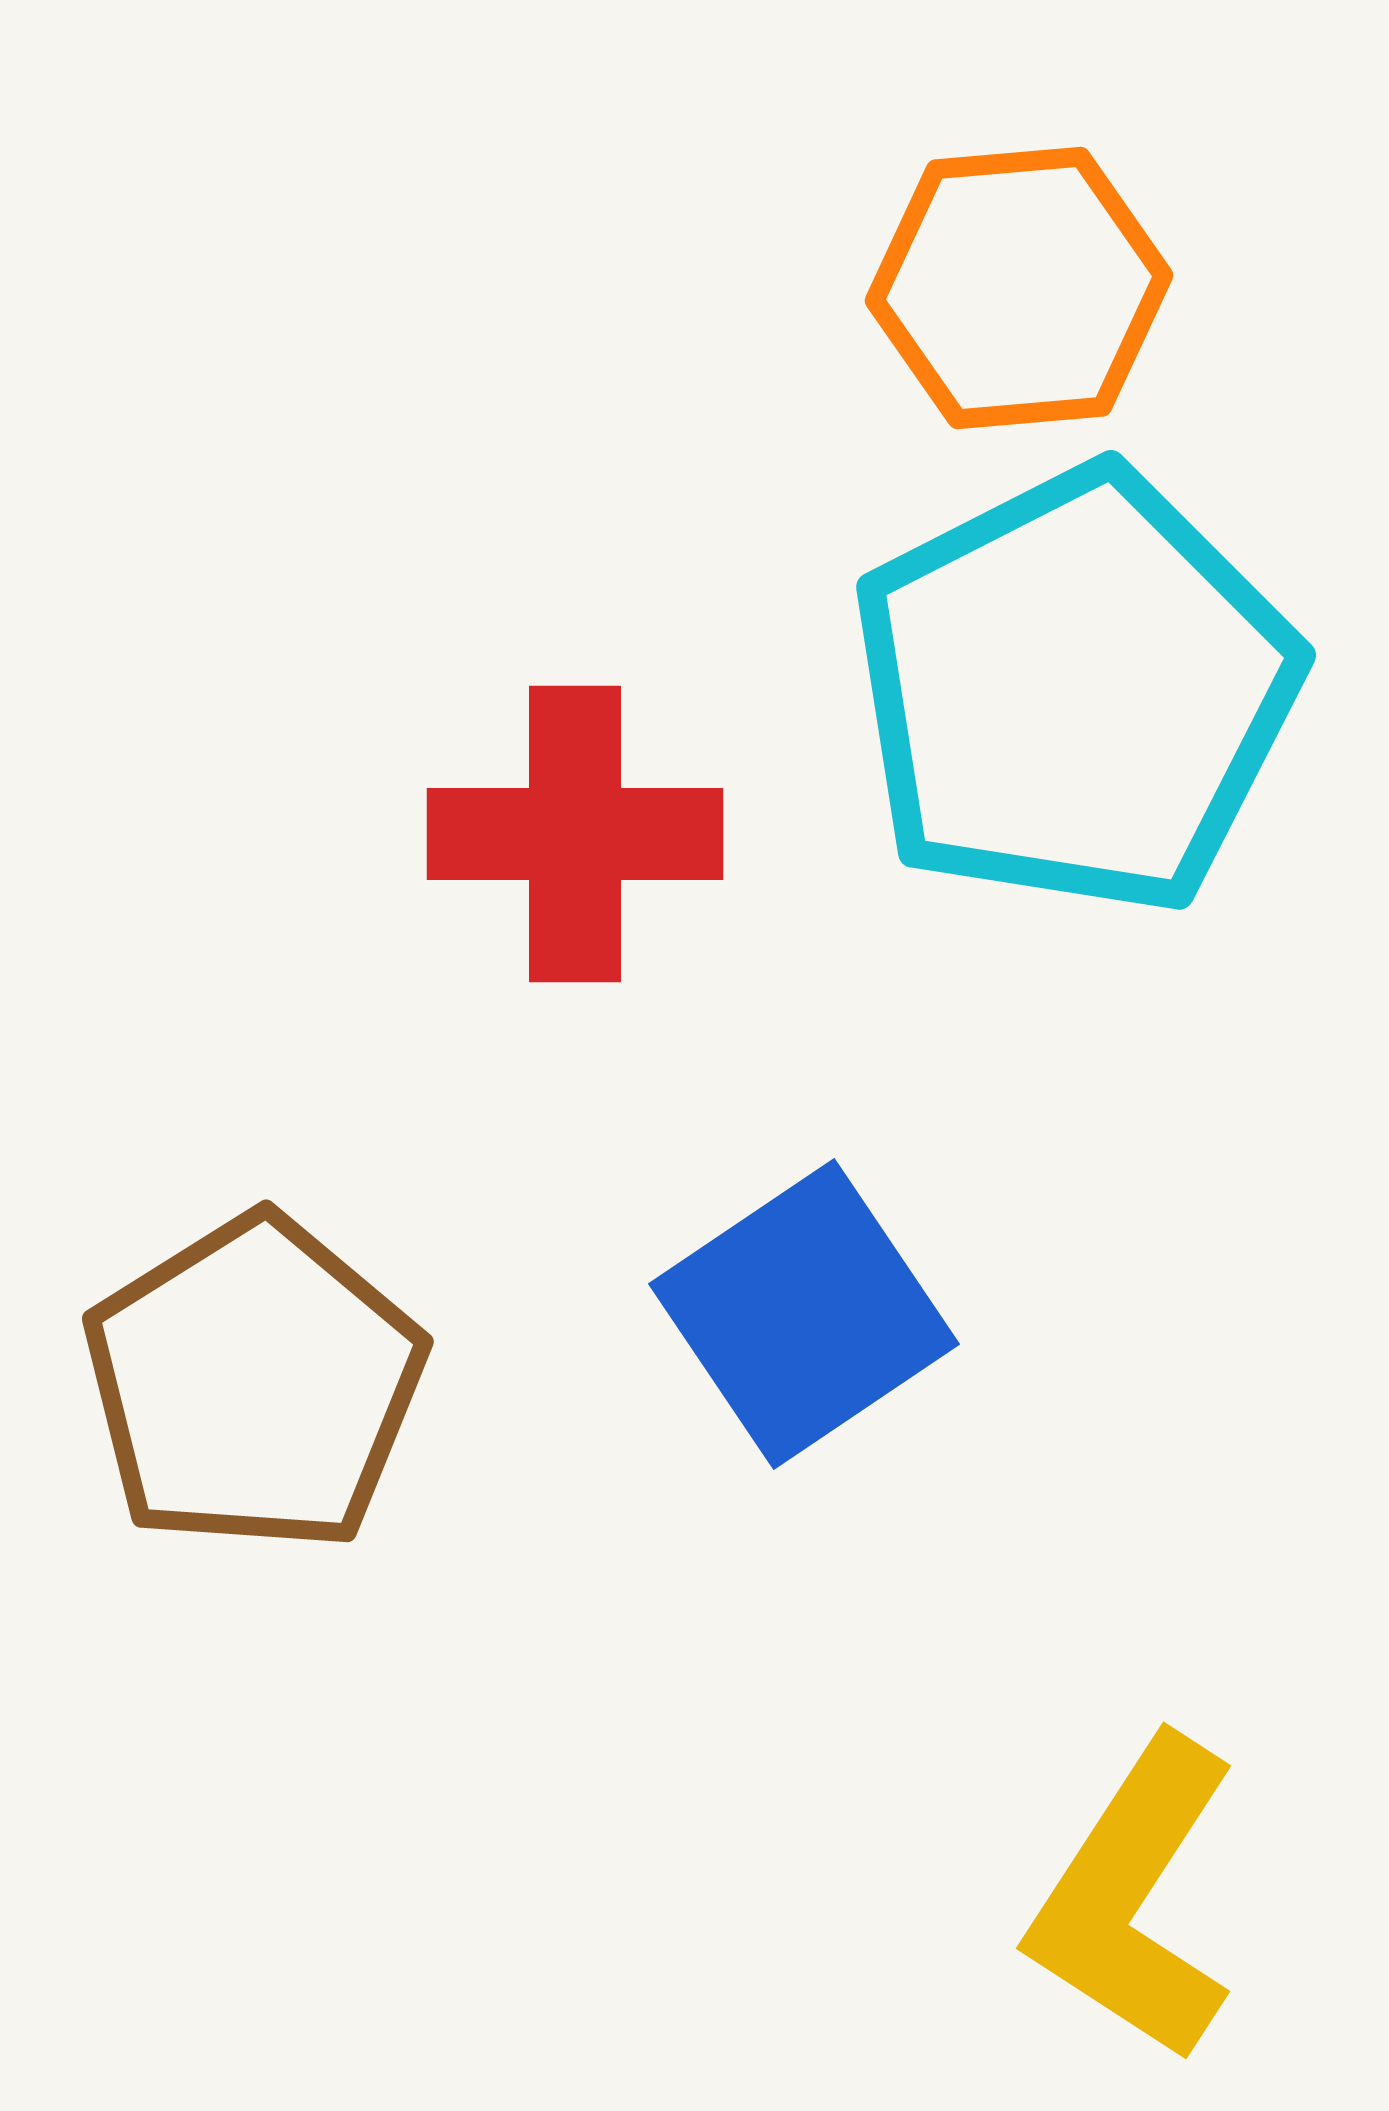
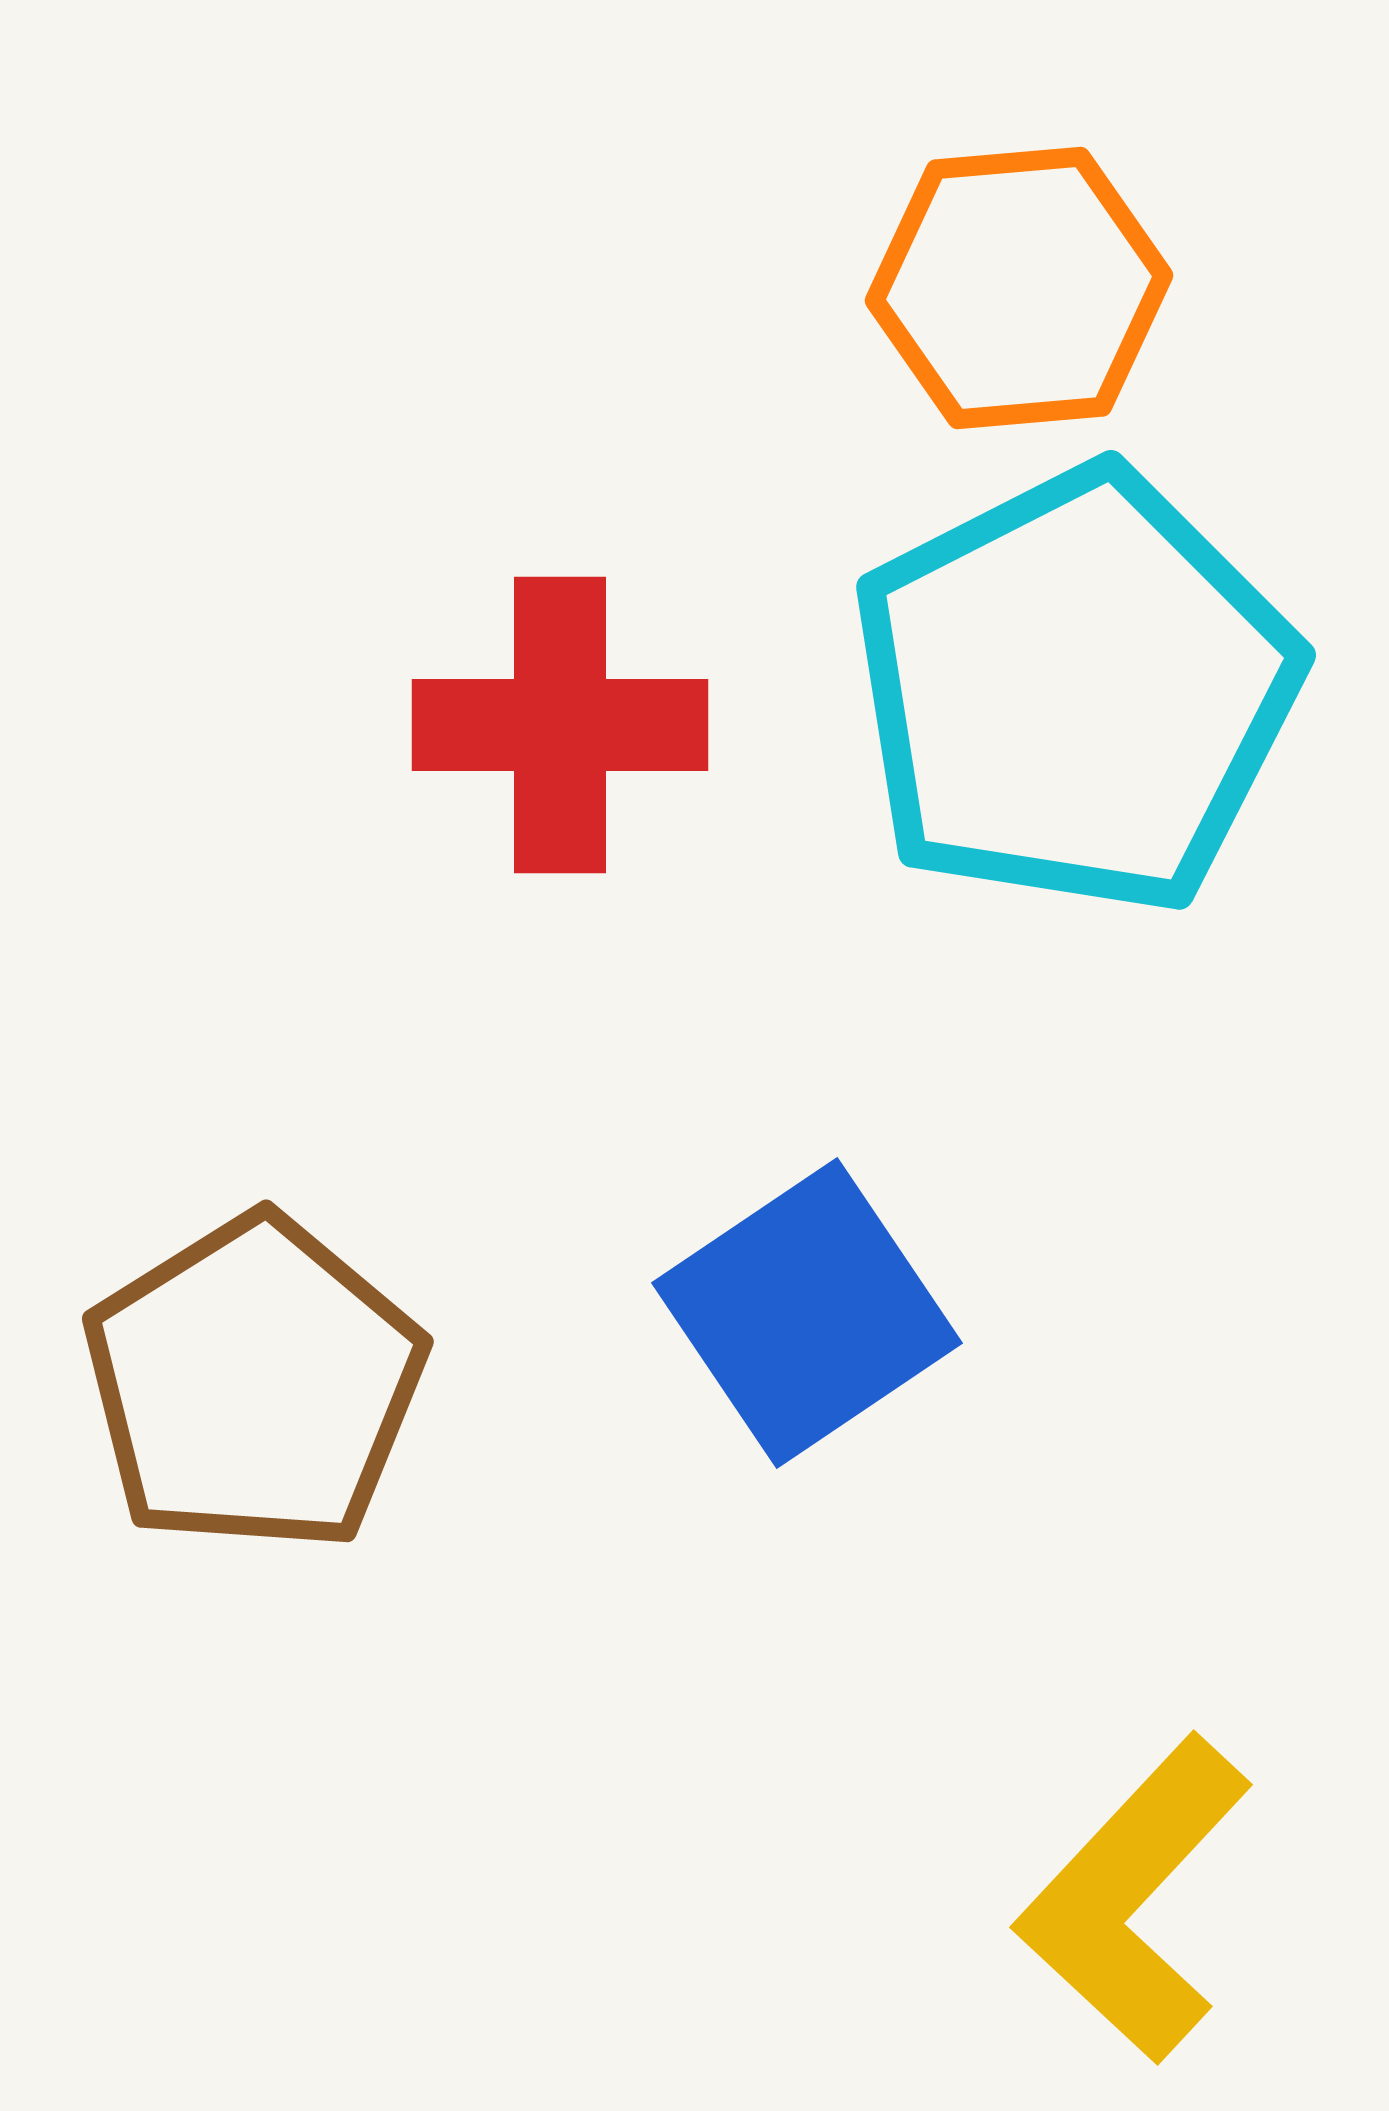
red cross: moved 15 px left, 109 px up
blue square: moved 3 px right, 1 px up
yellow L-shape: rotated 10 degrees clockwise
